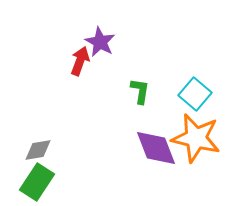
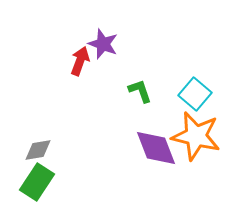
purple star: moved 3 px right, 2 px down; rotated 8 degrees counterclockwise
green L-shape: rotated 28 degrees counterclockwise
orange star: moved 2 px up
